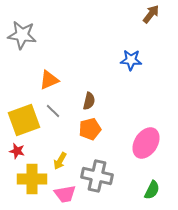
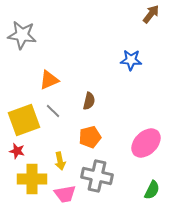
orange pentagon: moved 8 px down
pink ellipse: rotated 12 degrees clockwise
yellow arrow: rotated 42 degrees counterclockwise
